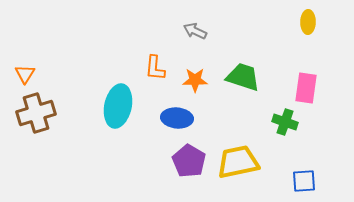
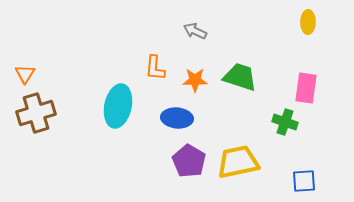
green trapezoid: moved 3 px left
